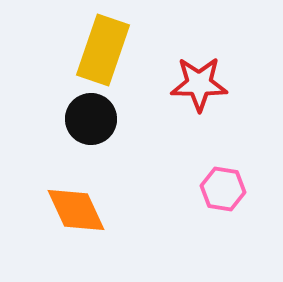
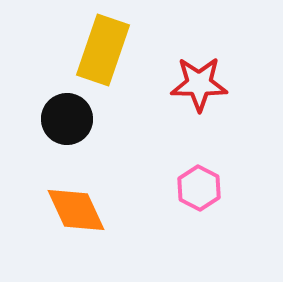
black circle: moved 24 px left
pink hexagon: moved 24 px left, 1 px up; rotated 18 degrees clockwise
